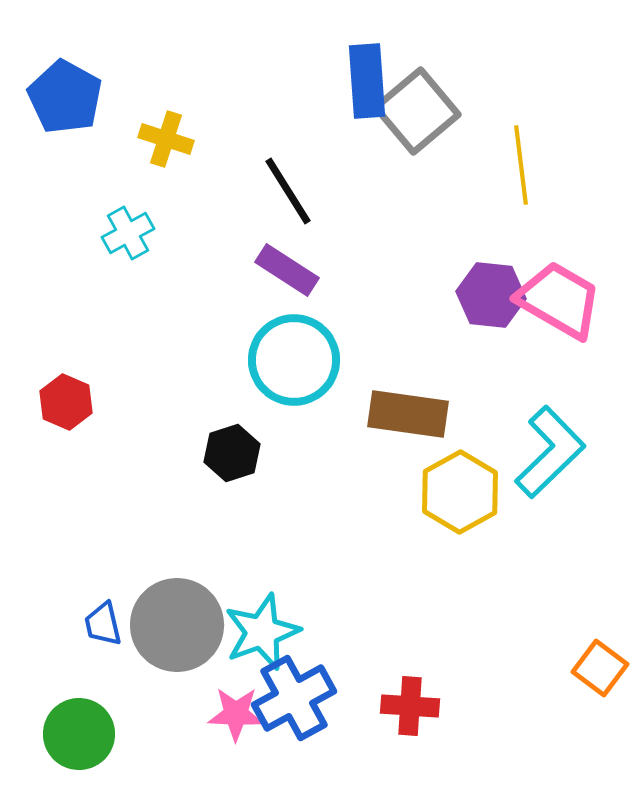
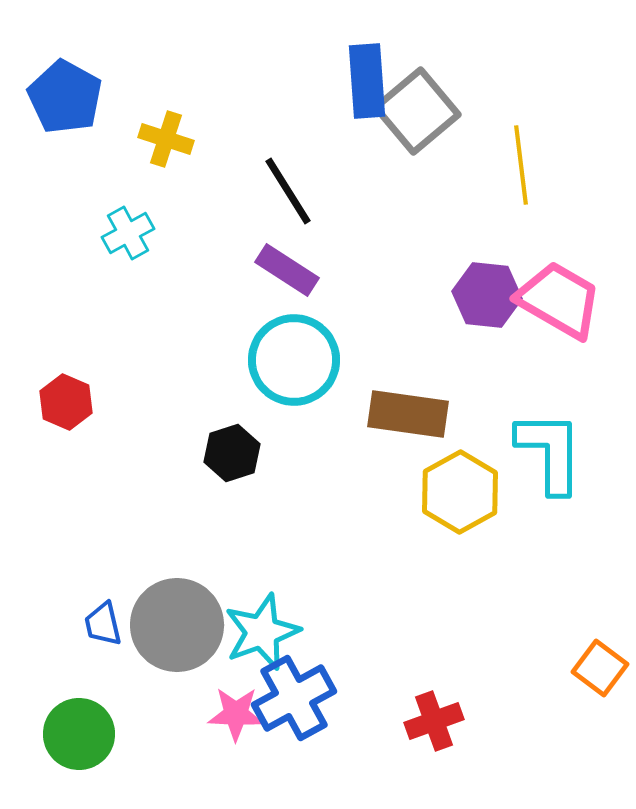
purple hexagon: moved 4 px left
cyan L-shape: rotated 46 degrees counterclockwise
red cross: moved 24 px right, 15 px down; rotated 24 degrees counterclockwise
